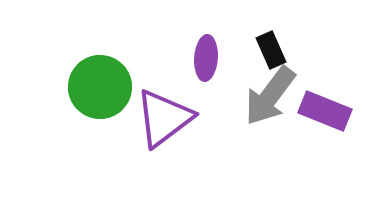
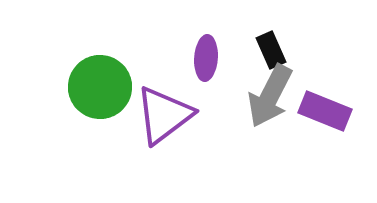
gray arrow: rotated 10 degrees counterclockwise
purple triangle: moved 3 px up
